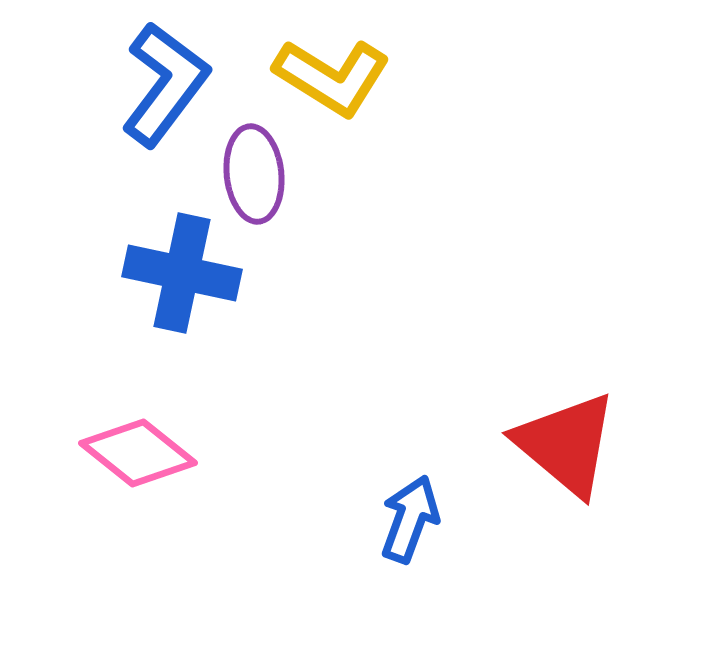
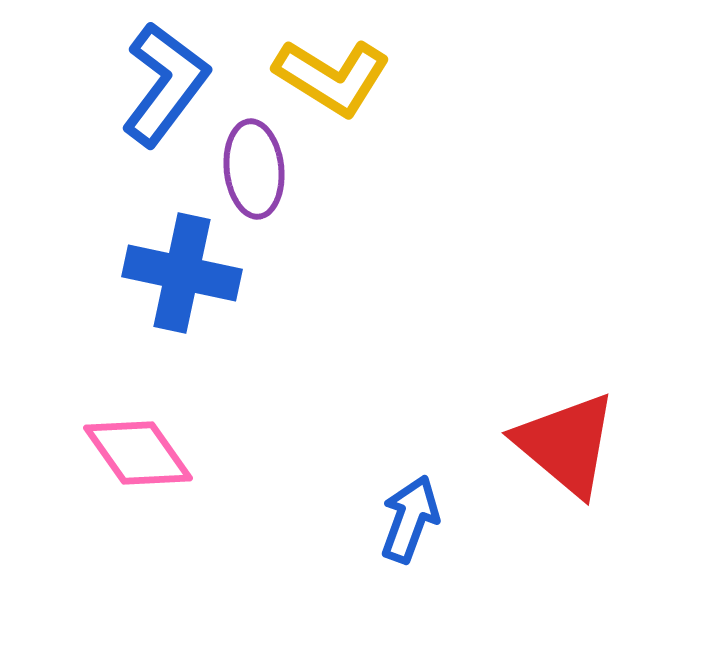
purple ellipse: moved 5 px up
pink diamond: rotated 16 degrees clockwise
